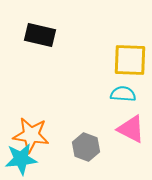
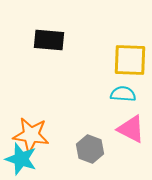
black rectangle: moved 9 px right, 5 px down; rotated 8 degrees counterclockwise
gray hexagon: moved 4 px right, 2 px down
cyan star: rotated 24 degrees clockwise
